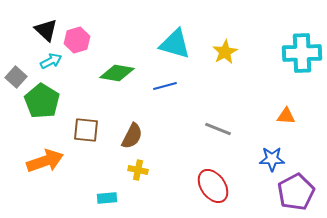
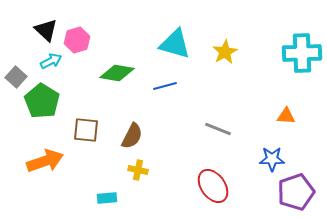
purple pentagon: rotated 9 degrees clockwise
